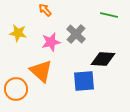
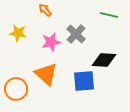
black diamond: moved 1 px right, 1 px down
orange triangle: moved 5 px right, 3 px down
